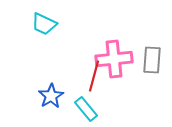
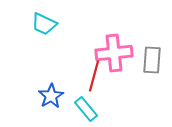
pink cross: moved 6 px up
